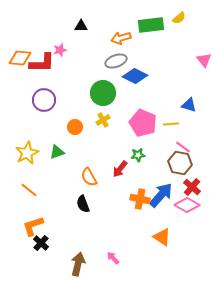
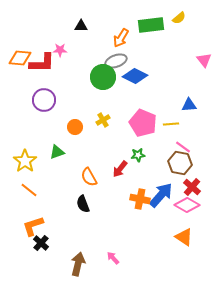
orange arrow: rotated 42 degrees counterclockwise
pink star: rotated 16 degrees clockwise
green circle: moved 16 px up
blue triangle: rotated 21 degrees counterclockwise
yellow star: moved 2 px left, 8 px down; rotated 10 degrees counterclockwise
orange triangle: moved 22 px right
